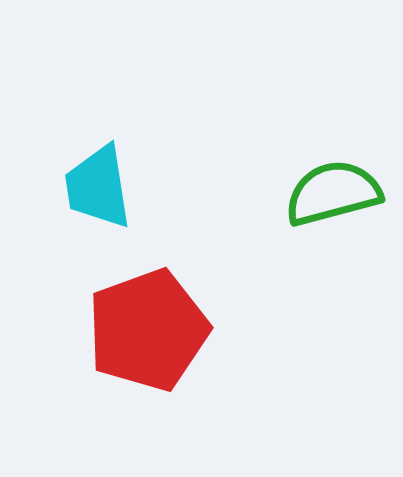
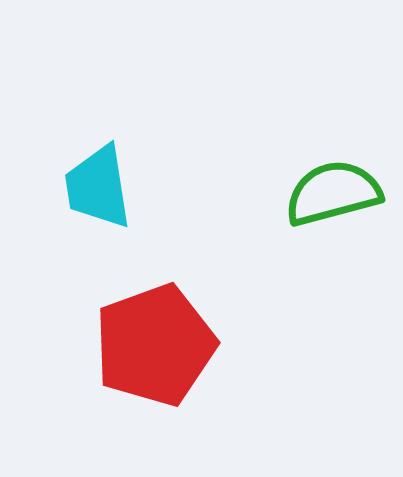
red pentagon: moved 7 px right, 15 px down
